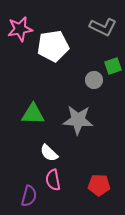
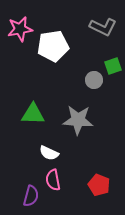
white semicircle: rotated 18 degrees counterclockwise
red pentagon: rotated 20 degrees clockwise
purple semicircle: moved 2 px right
